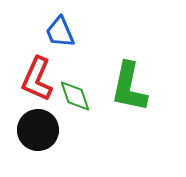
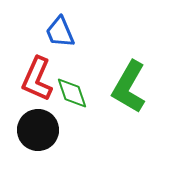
green L-shape: rotated 18 degrees clockwise
green diamond: moved 3 px left, 3 px up
